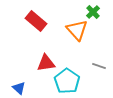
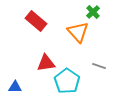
orange triangle: moved 1 px right, 2 px down
blue triangle: moved 4 px left, 1 px up; rotated 40 degrees counterclockwise
